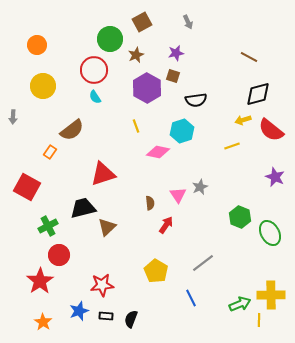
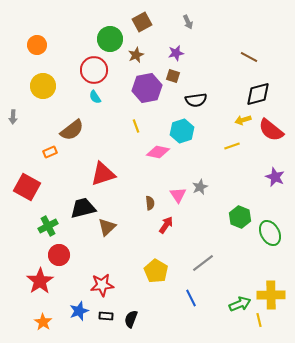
purple hexagon at (147, 88): rotated 20 degrees clockwise
orange rectangle at (50, 152): rotated 32 degrees clockwise
yellow line at (259, 320): rotated 16 degrees counterclockwise
